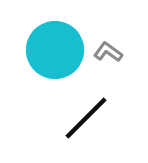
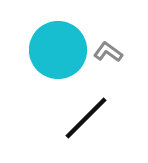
cyan circle: moved 3 px right
